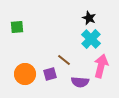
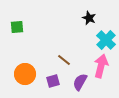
cyan cross: moved 15 px right, 1 px down
purple square: moved 3 px right, 7 px down
purple semicircle: rotated 114 degrees clockwise
